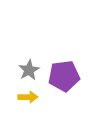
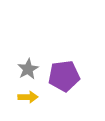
gray star: moved 1 px left, 1 px up
